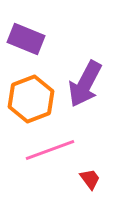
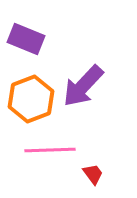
purple arrow: moved 2 px left, 2 px down; rotated 15 degrees clockwise
pink line: rotated 18 degrees clockwise
red trapezoid: moved 3 px right, 5 px up
